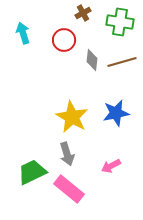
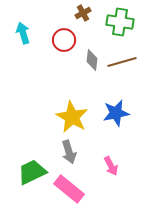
gray arrow: moved 2 px right, 2 px up
pink arrow: rotated 90 degrees counterclockwise
